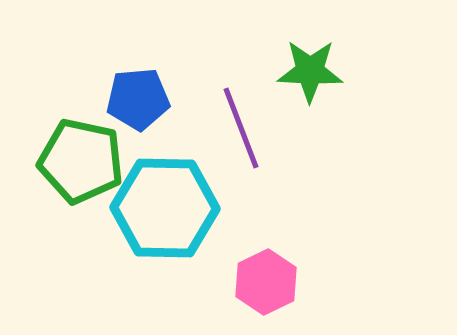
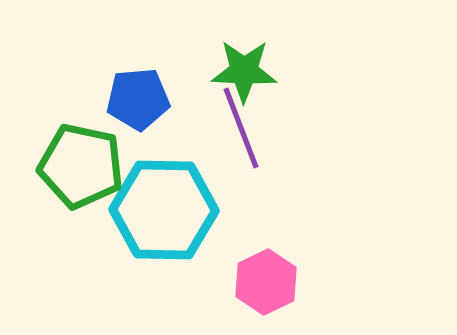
green star: moved 66 px left
green pentagon: moved 5 px down
cyan hexagon: moved 1 px left, 2 px down
